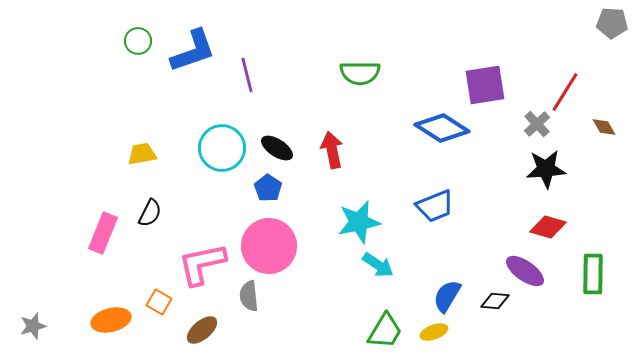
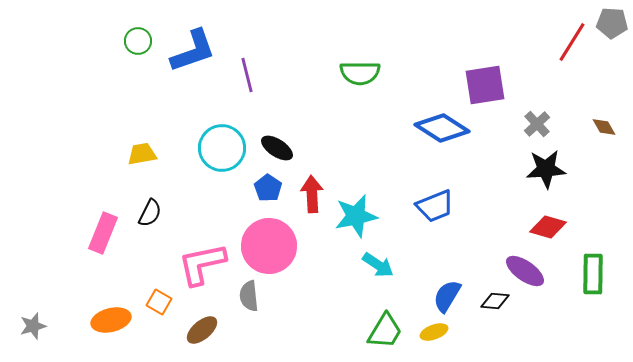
red line: moved 7 px right, 50 px up
red arrow: moved 20 px left, 44 px down; rotated 9 degrees clockwise
cyan star: moved 3 px left, 6 px up
